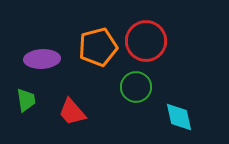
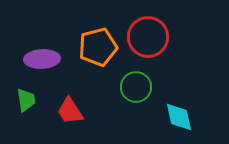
red circle: moved 2 px right, 4 px up
red trapezoid: moved 2 px left, 1 px up; rotated 8 degrees clockwise
